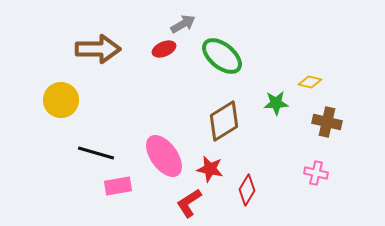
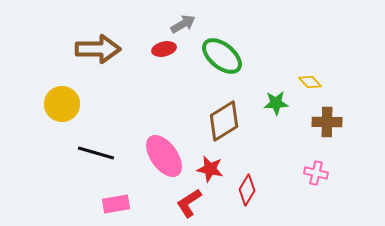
red ellipse: rotated 10 degrees clockwise
yellow diamond: rotated 35 degrees clockwise
yellow circle: moved 1 px right, 4 px down
brown cross: rotated 12 degrees counterclockwise
pink rectangle: moved 2 px left, 18 px down
